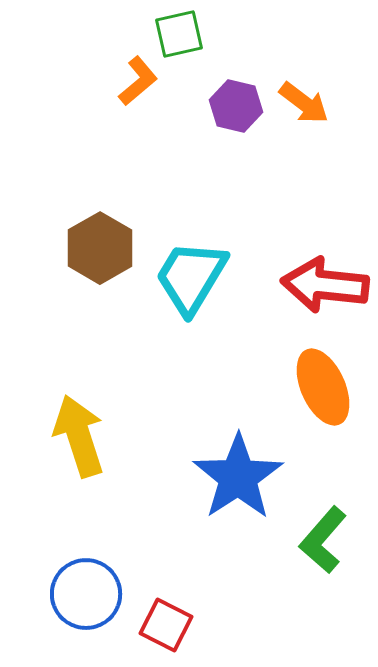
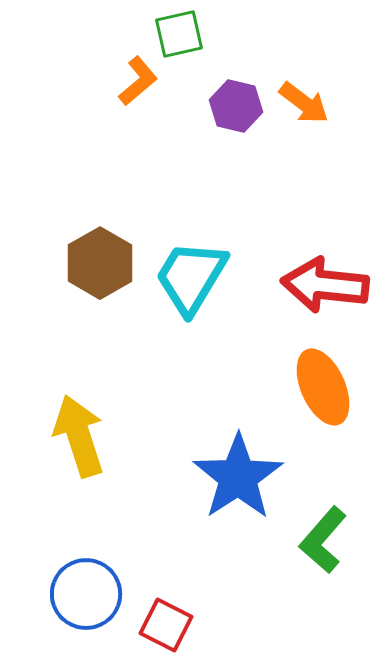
brown hexagon: moved 15 px down
